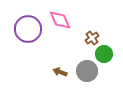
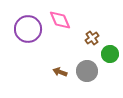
green circle: moved 6 px right
